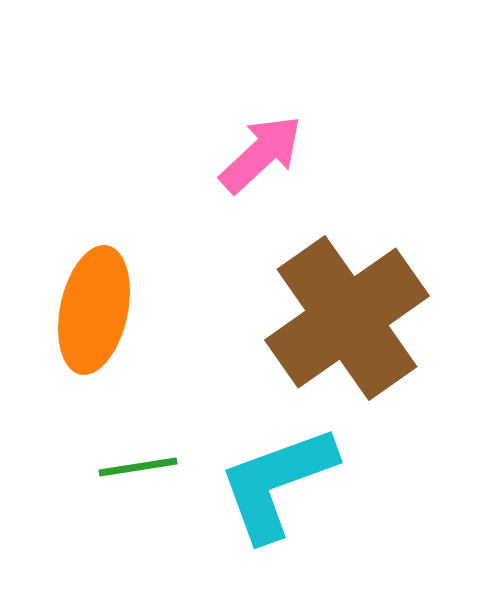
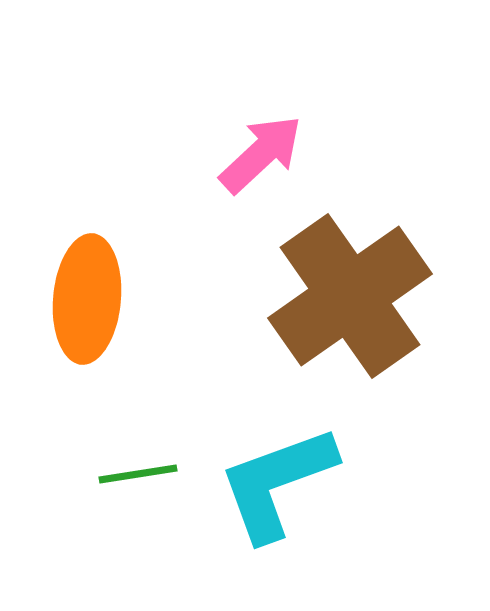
orange ellipse: moved 7 px left, 11 px up; rotated 7 degrees counterclockwise
brown cross: moved 3 px right, 22 px up
green line: moved 7 px down
